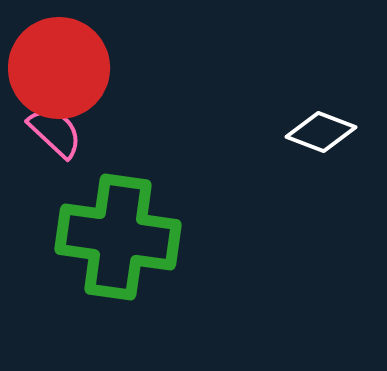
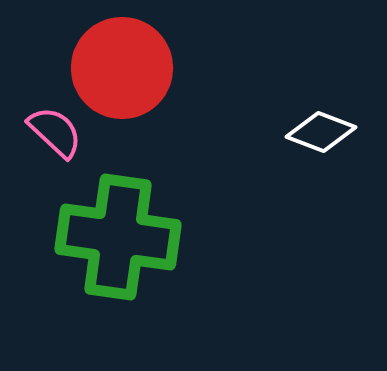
red circle: moved 63 px right
